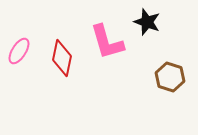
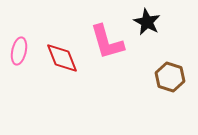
black star: rotated 8 degrees clockwise
pink ellipse: rotated 20 degrees counterclockwise
red diamond: rotated 33 degrees counterclockwise
